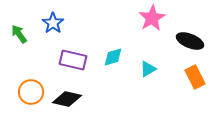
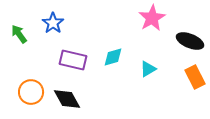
black diamond: rotated 48 degrees clockwise
